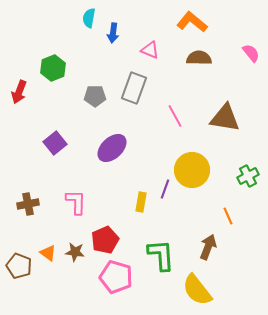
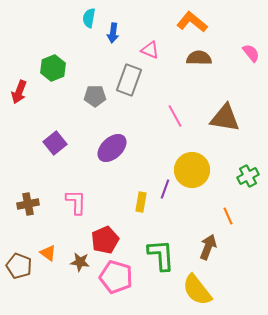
gray rectangle: moved 5 px left, 8 px up
brown star: moved 5 px right, 10 px down
